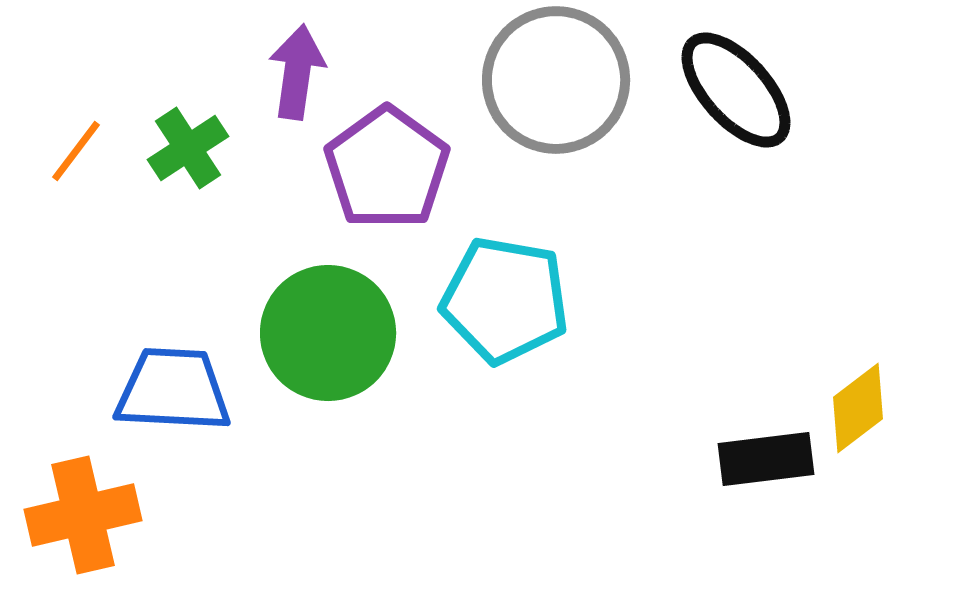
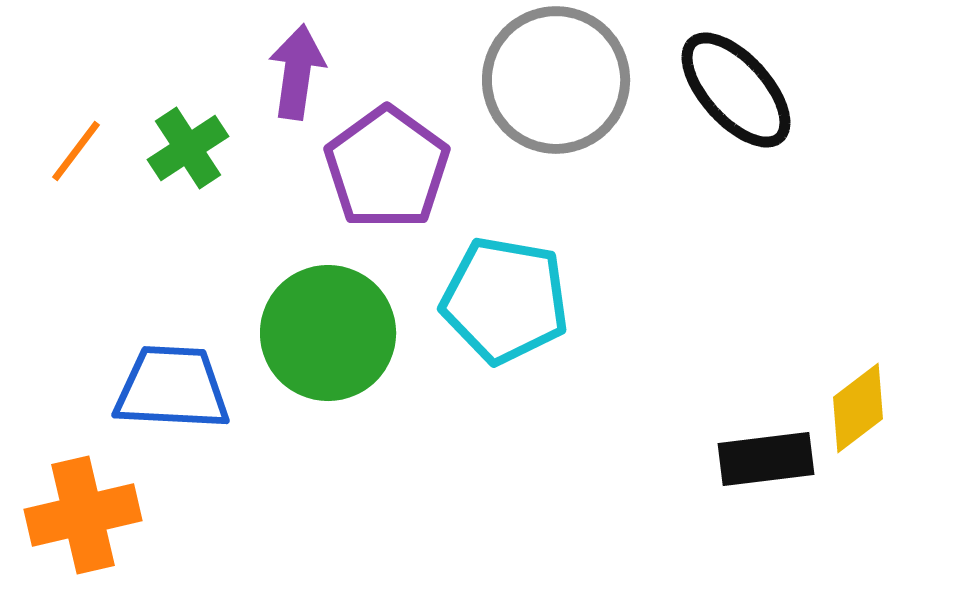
blue trapezoid: moved 1 px left, 2 px up
